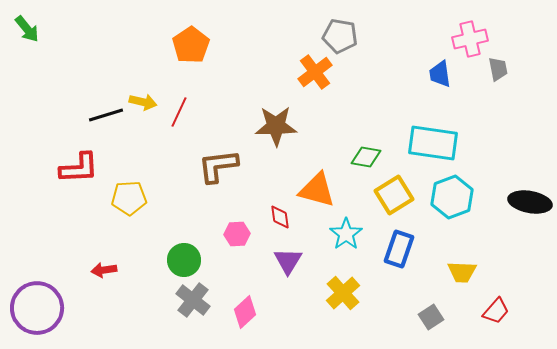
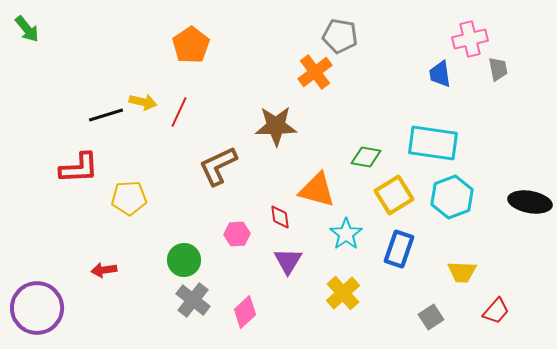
brown L-shape: rotated 18 degrees counterclockwise
